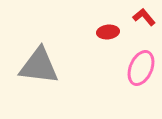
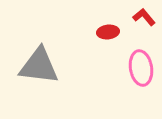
pink ellipse: rotated 32 degrees counterclockwise
